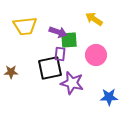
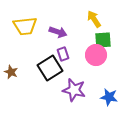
yellow arrow: rotated 24 degrees clockwise
green square: moved 34 px right
purple rectangle: moved 3 px right; rotated 24 degrees counterclockwise
black square: rotated 20 degrees counterclockwise
brown star: rotated 24 degrees clockwise
purple star: moved 2 px right, 7 px down
blue star: rotated 12 degrees clockwise
